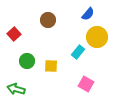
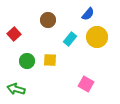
cyan rectangle: moved 8 px left, 13 px up
yellow square: moved 1 px left, 6 px up
